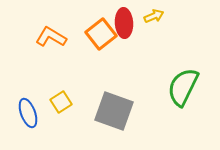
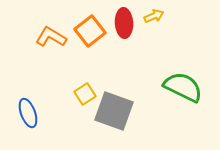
orange square: moved 11 px left, 3 px up
green semicircle: rotated 90 degrees clockwise
yellow square: moved 24 px right, 8 px up
